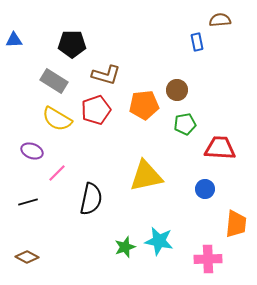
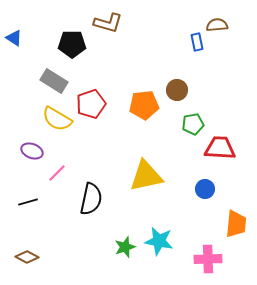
brown semicircle: moved 3 px left, 5 px down
blue triangle: moved 2 px up; rotated 36 degrees clockwise
brown L-shape: moved 2 px right, 52 px up
red pentagon: moved 5 px left, 6 px up
green pentagon: moved 8 px right
